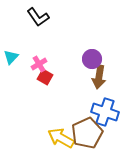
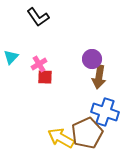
red square: rotated 28 degrees counterclockwise
